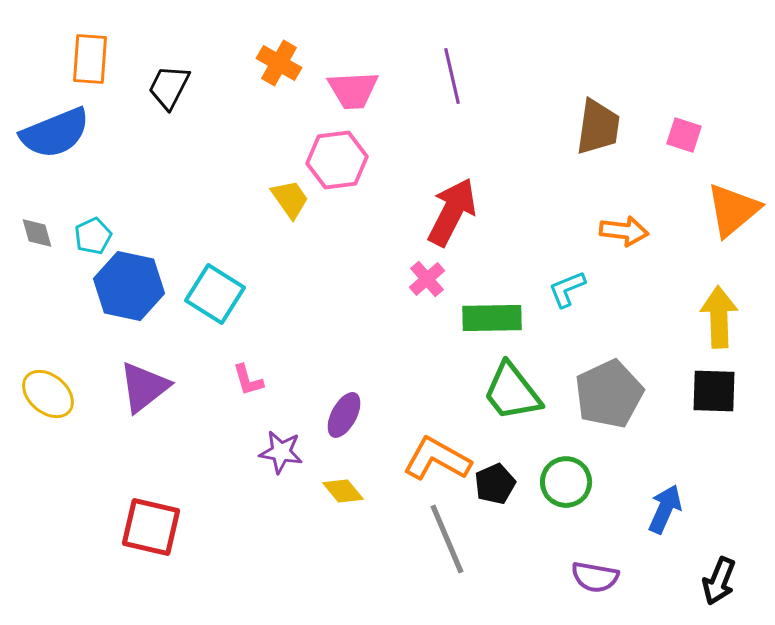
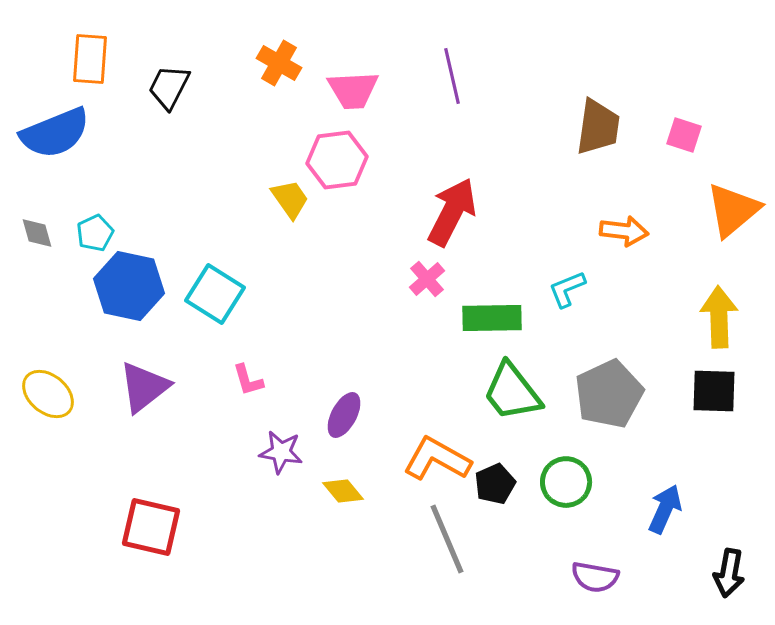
cyan pentagon: moved 2 px right, 3 px up
black arrow: moved 10 px right, 8 px up; rotated 12 degrees counterclockwise
